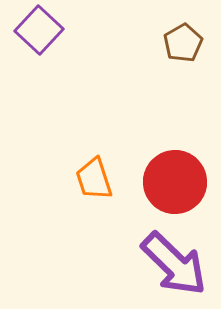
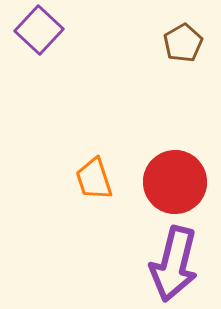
purple arrow: rotated 60 degrees clockwise
